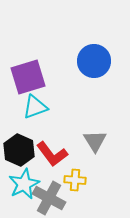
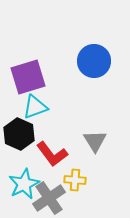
black hexagon: moved 16 px up
gray cross: rotated 28 degrees clockwise
